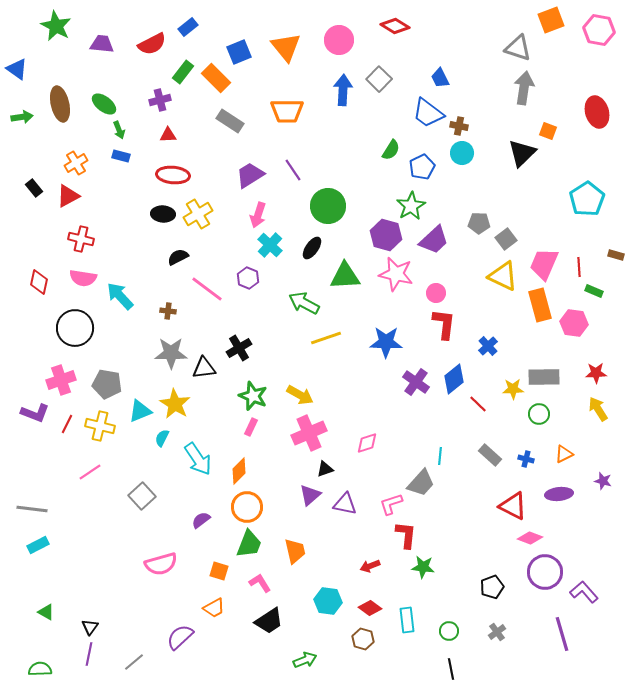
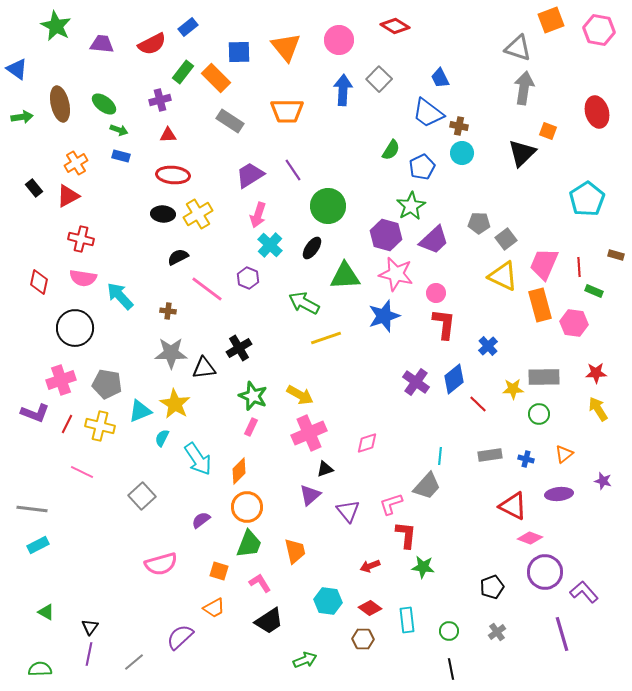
blue square at (239, 52): rotated 20 degrees clockwise
green arrow at (119, 130): rotated 48 degrees counterclockwise
blue star at (386, 342): moved 2 px left, 26 px up; rotated 20 degrees counterclockwise
orange triangle at (564, 454): rotated 12 degrees counterclockwise
gray rectangle at (490, 455): rotated 50 degrees counterclockwise
pink line at (90, 472): moved 8 px left; rotated 60 degrees clockwise
gray trapezoid at (421, 483): moved 6 px right, 3 px down
purple triangle at (345, 504): moved 3 px right, 7 px down; rotated 40 degrees clockwise
brown hexagon at (363, 639): rotated 15 degrees counterclockwise
